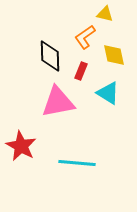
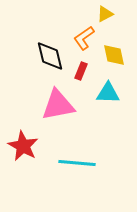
yellow triangle: rotated 42 degrees counterclockwise
orange L-shape: moved 1 px left, 1 px down
black diamond: rotated 12 degrees counterclockwise
cyan triangle: rotated 30 degrees counterclockwise
pink triangle: moved 3 px down
red star: moved 2 px right
